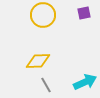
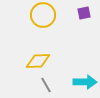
cyan arrow: rotated 25 degrees clockwise
